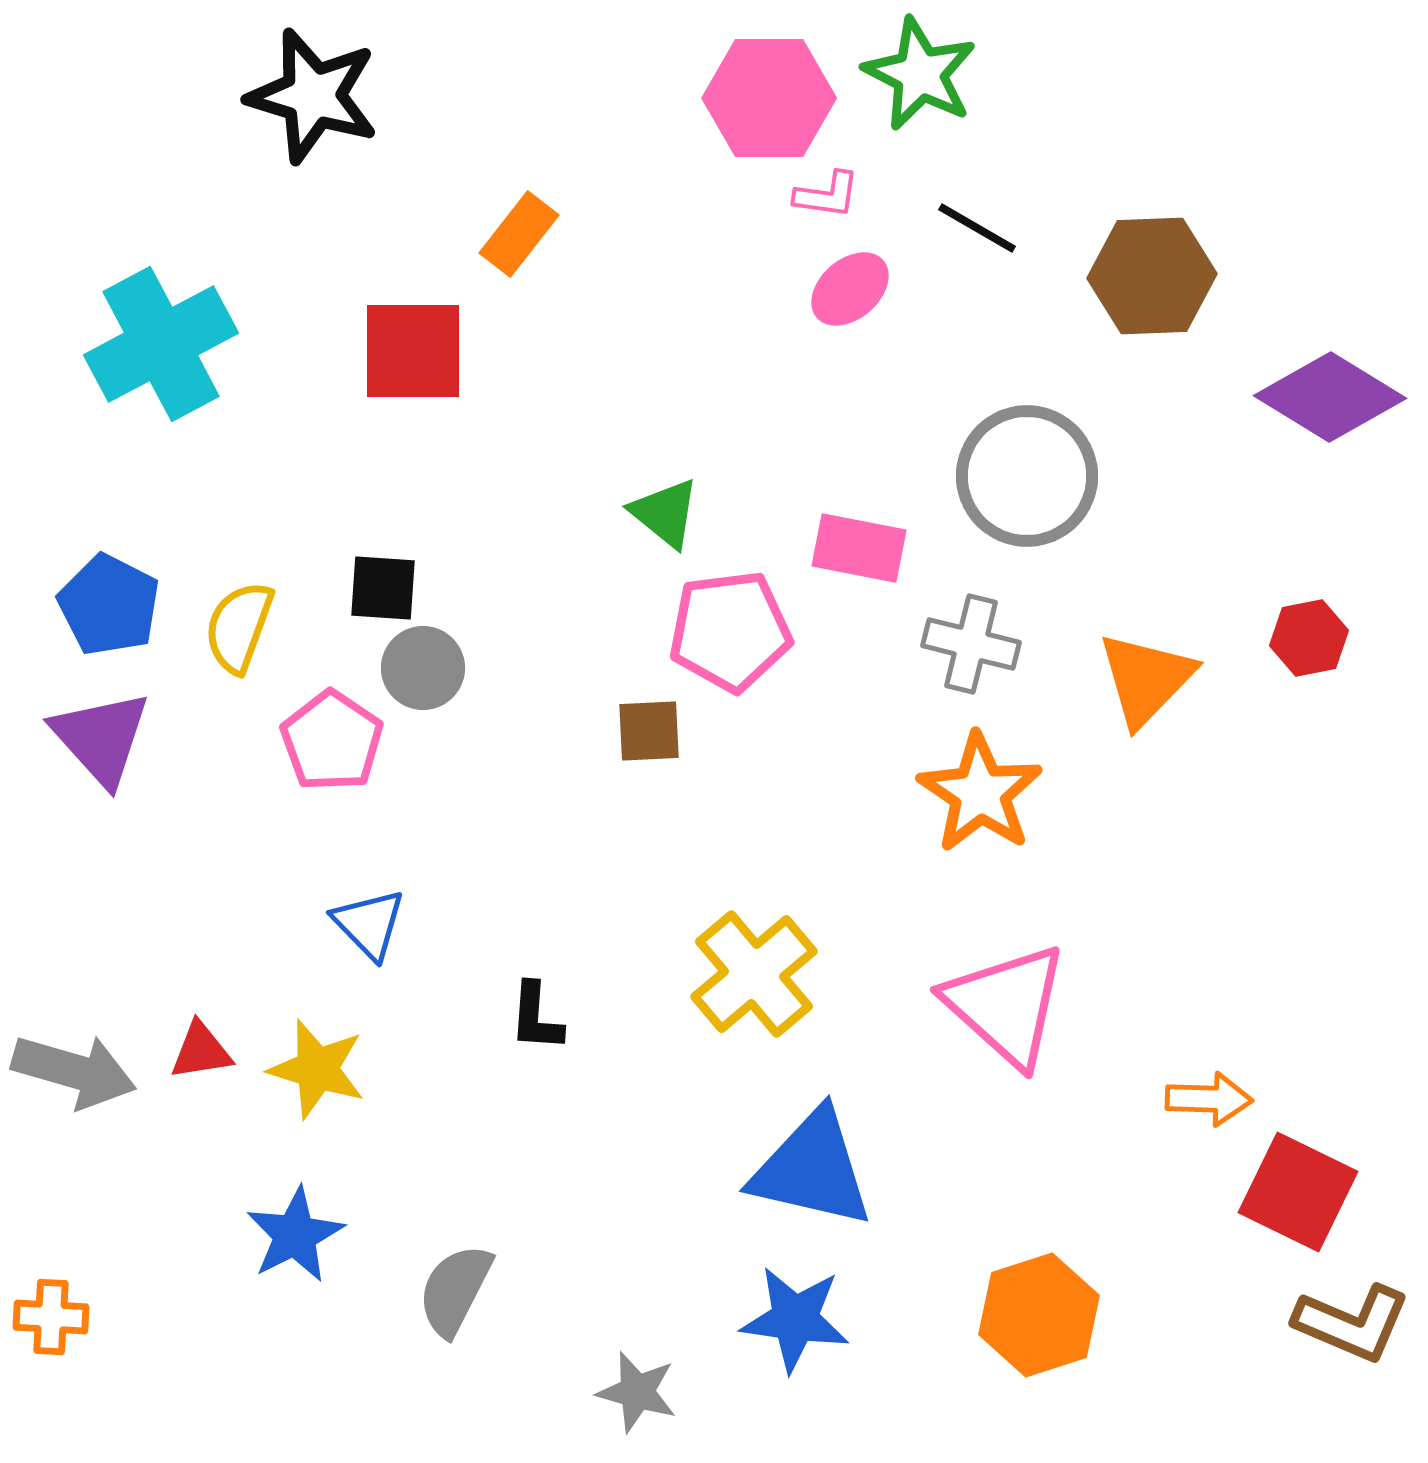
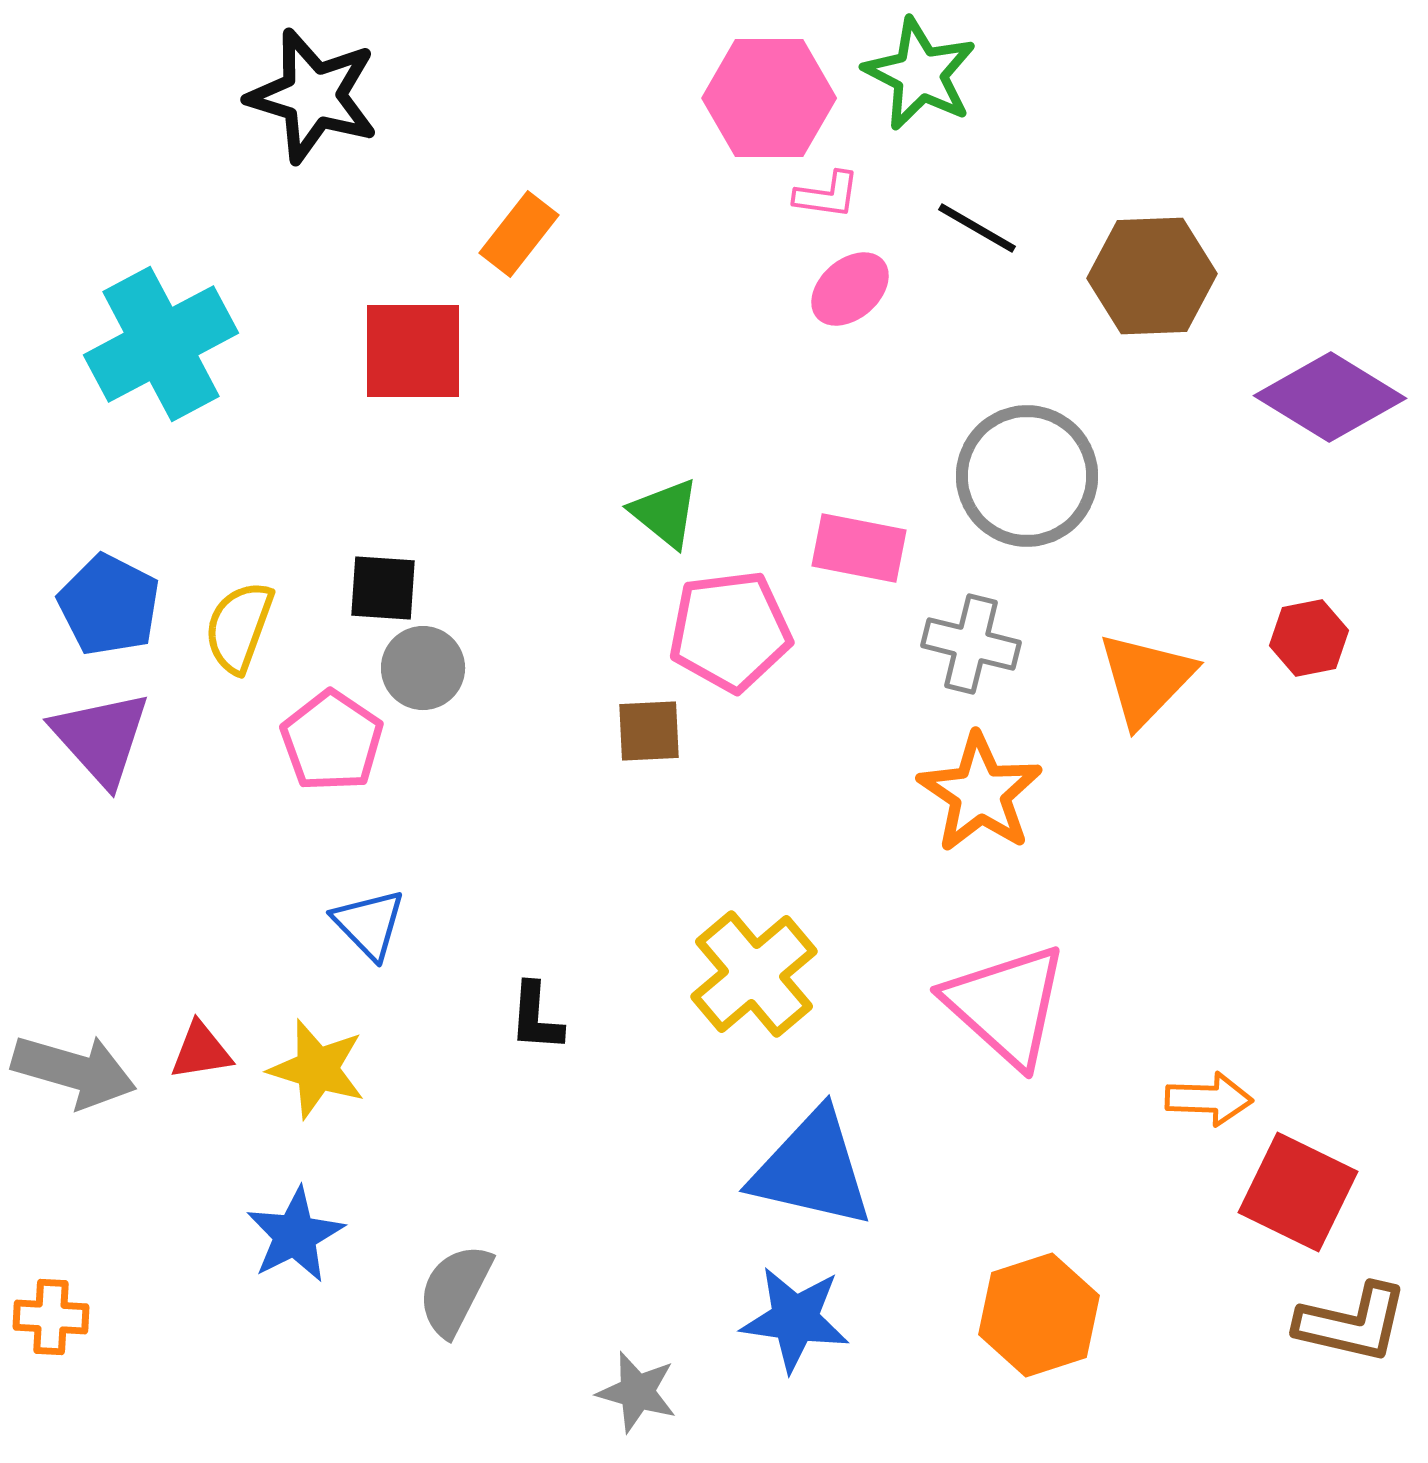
brown L-shape at (1352, 1323): rotated 10 degrees counterclockwise
